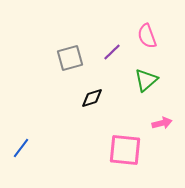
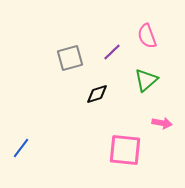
black diamond: moved 5 px right, 4 px up
pink arrow: rotated 24 degrees clockwise
